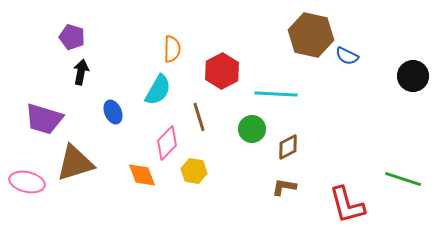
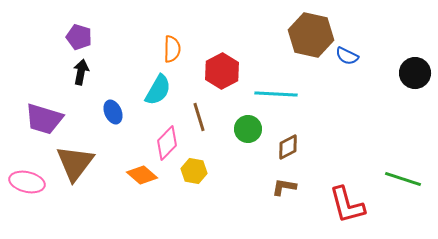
purple pentagon: moved 7 px right
black circle: moved 2 px right, 3 px up
green circle: moved 4 px left
brown triangle: rotated 36 degrees counterclockwise
orange diamond: rotated 28 degrees counterclockwise
